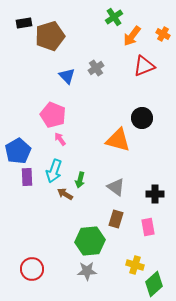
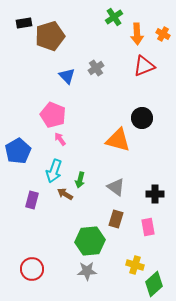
orange arrow: moved 5 px right, 2 px up; rotated 40 degrees counterclockwise
purple rectangle: moved 5 px right, 23 px down; rotated 18 degrees clockwise
